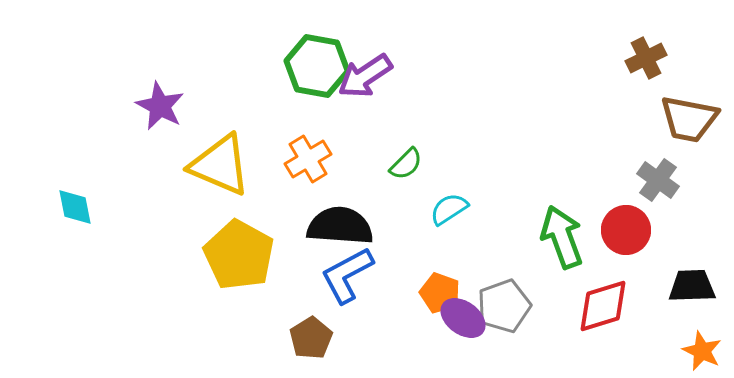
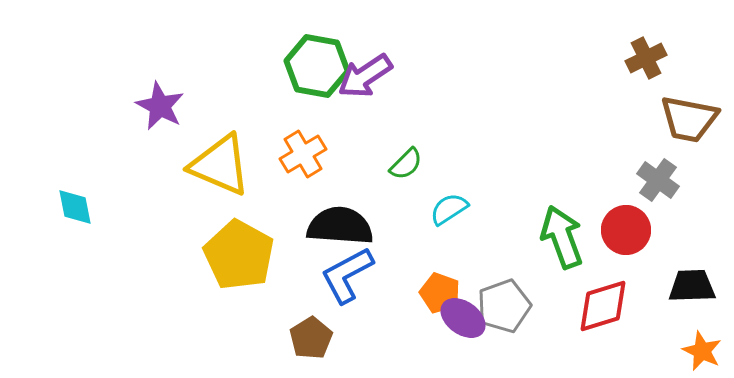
orange cross: moved 5 px left, 5 px up
